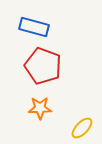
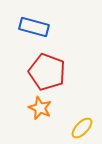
red pentagon: moved 4 px right, 6 px down
orange star: rotated 25 degrees clockwise
